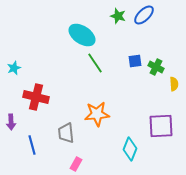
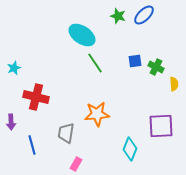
gray trapezoid: rotated 15 degrees clockwise
